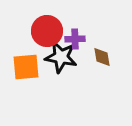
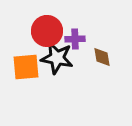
black star: moved 4 px left, 1 px down
